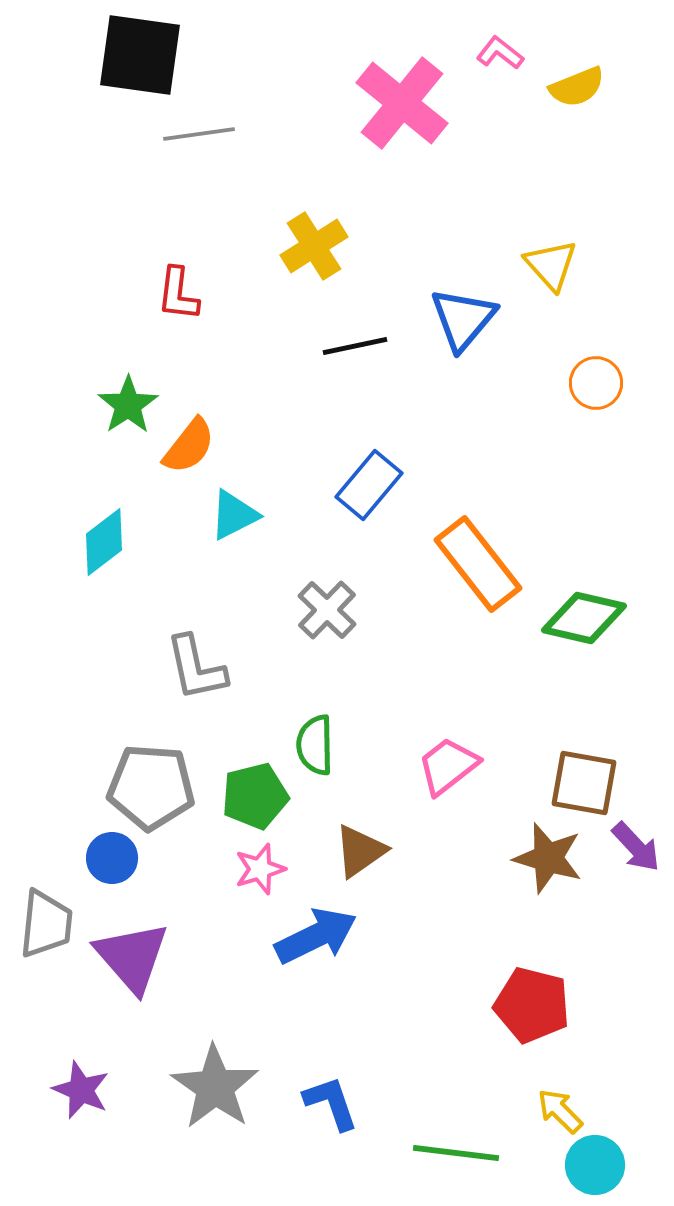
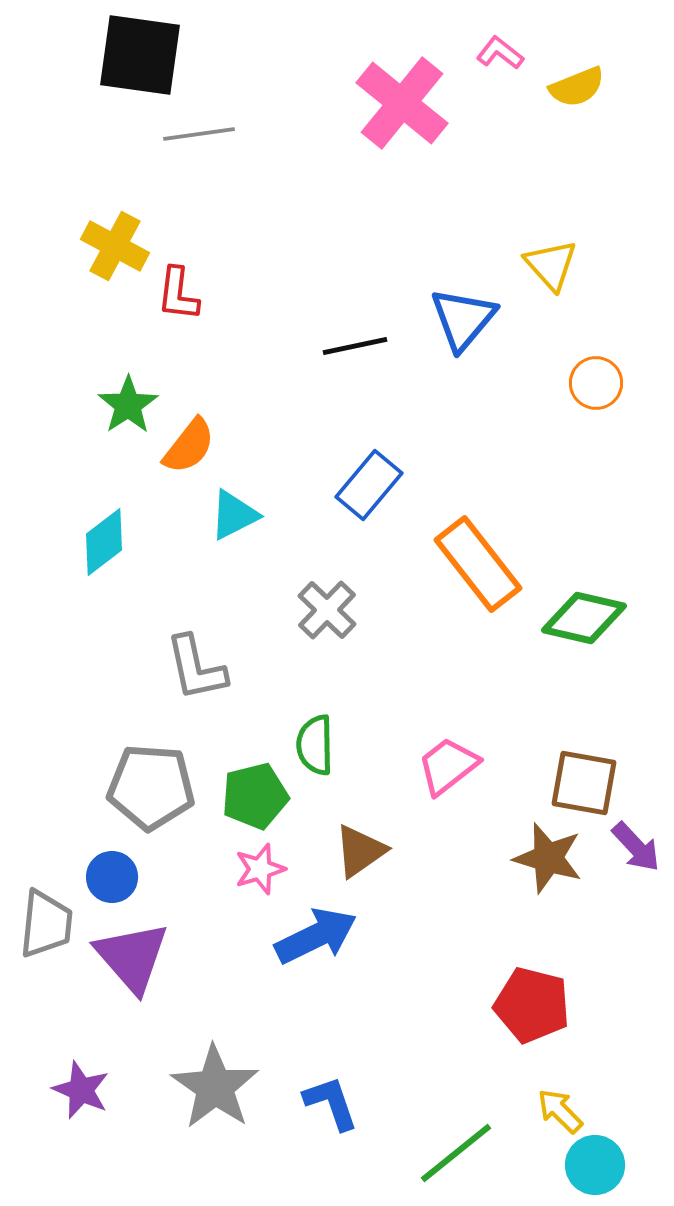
yellow cross: moved 199 px left; rotated 30 degrees counterclockwise
blue circle: moved 19 px down
green line: rotated 46 degrees counterclockwise
